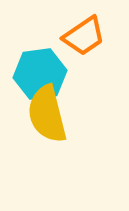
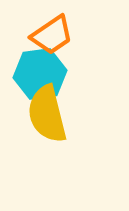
orange trapezoid: moved 32 px left, 1 px up
